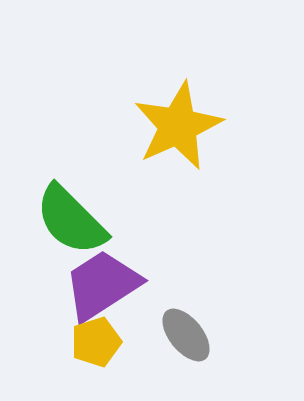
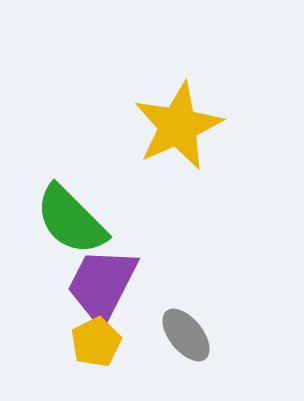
purple trapezoid: rotated 30 degrees counterclockwise
yellow pentagon: rotated 9 degrees counterclockwise
